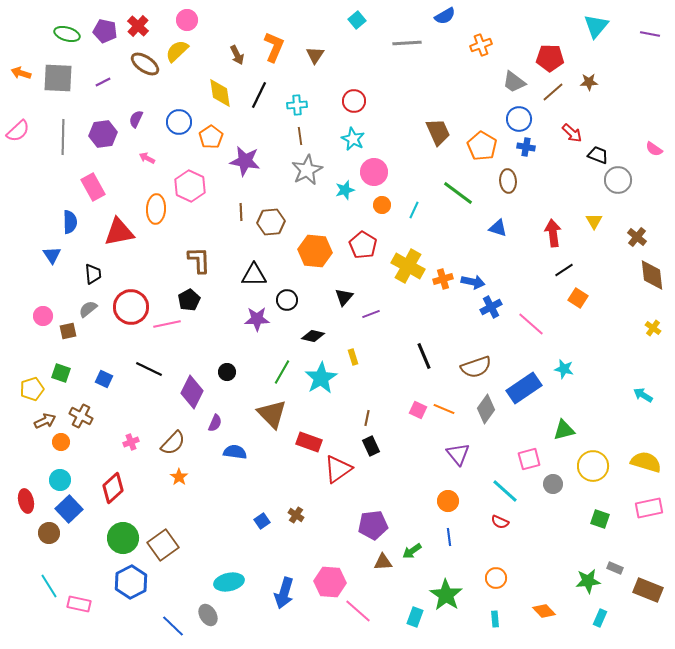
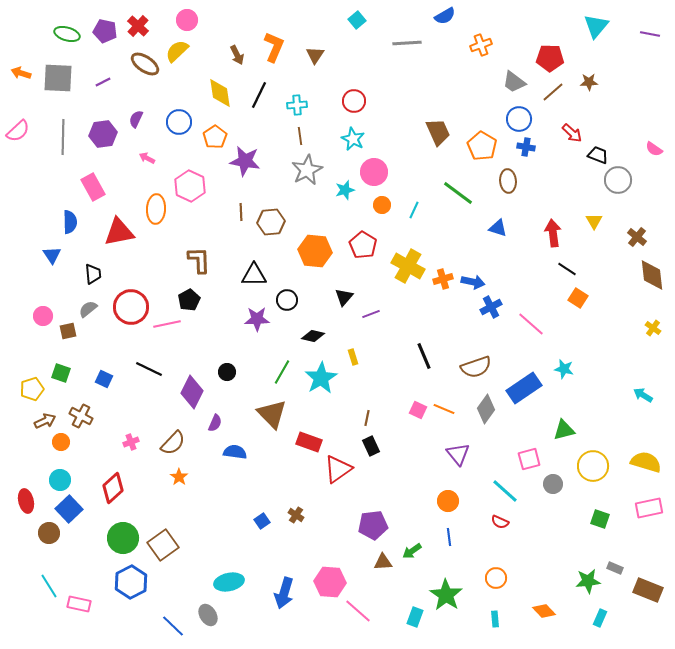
orange pentagon at (211, 137): moved 4 px right
black line at (564, 270): moved 3 px right, 1 px up; rotated 66 degrees clockwise
